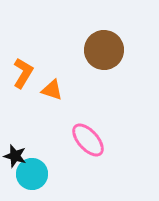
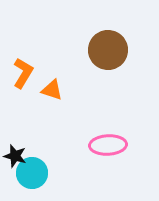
brown circle: moved 4 px right
pink ellipse: moved 20 px right, 5 px down; rotated 51 degrees counterclockwise
cyan circle: moved 1 px up
